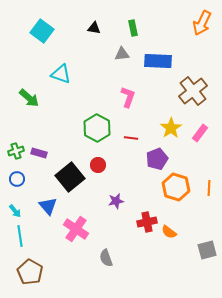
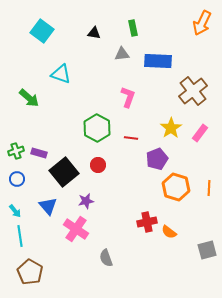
black triangle: moved 5 px down
black square: moved 6 px left, 5 px up
purple star: moved 30 px left
